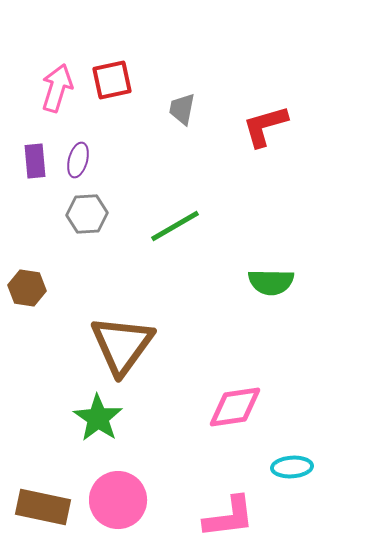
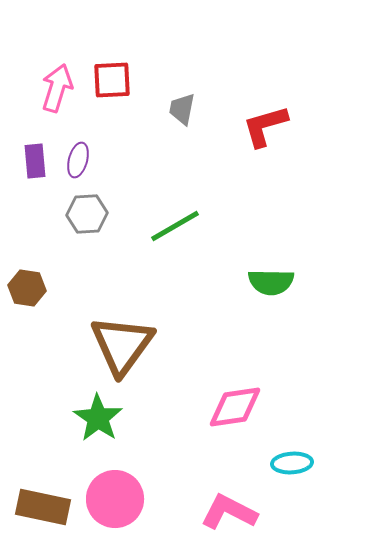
red square: rotated 9 degrees clockwise
cyan ellipse: moved 4 px up
pink circle: moved 3 px left, 1 px up
pink L-shape: moved 5 px up; rotated 146 degrees counterclockwise
